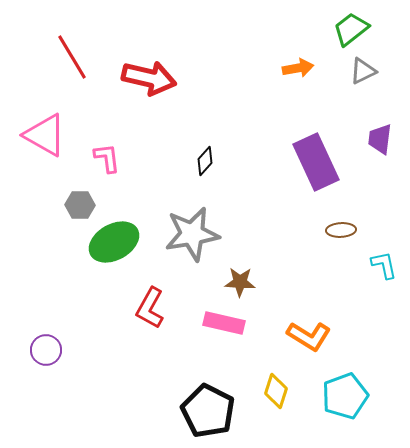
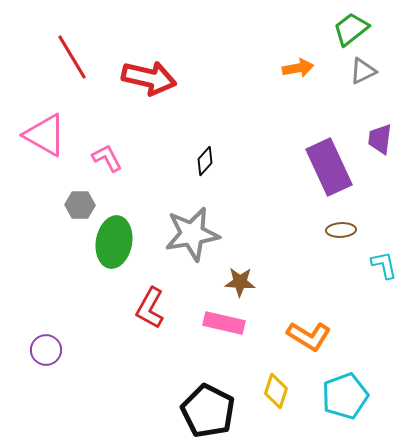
pink L-shape: rotated 20 degrees counterclockwise
purple rectangle: moved 13 px right, 5 px down
green ellipse: rotated 51 degrees counterclockwise
